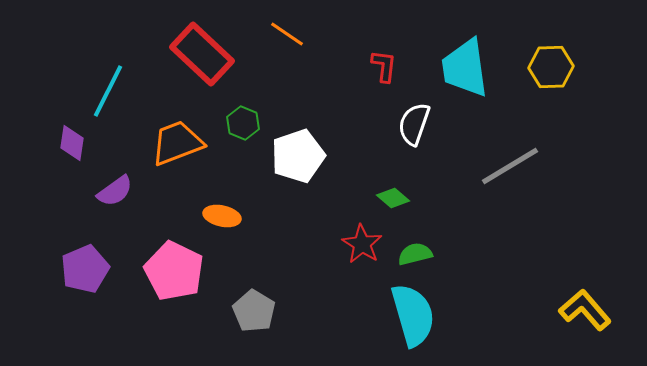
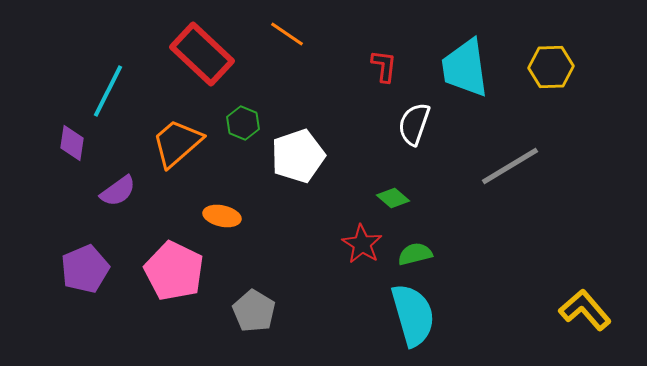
orange trapezoid: rotated 20 degrees counterclockwise
purple semicircle: moved 3 px right
